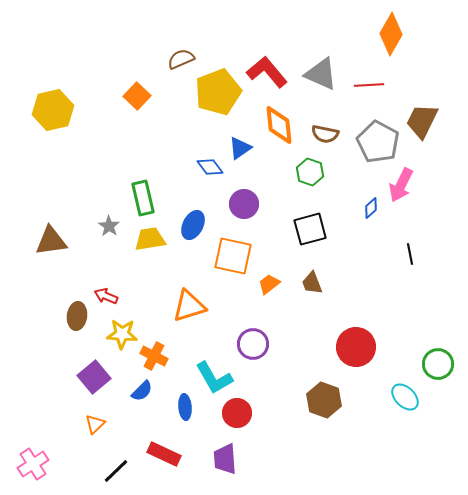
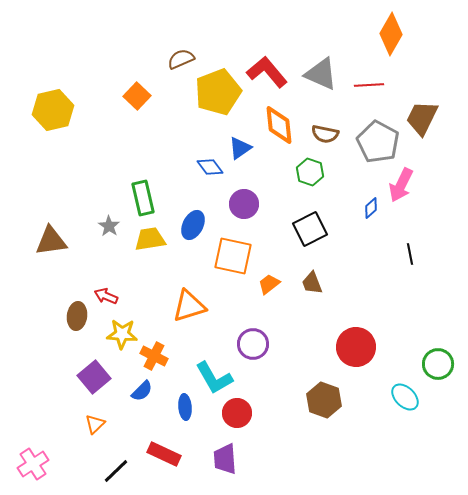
brown trapezoid at (422, 121): moved 3 px up
black square at (310, 229): rotated 12 degrees counterclockwise
